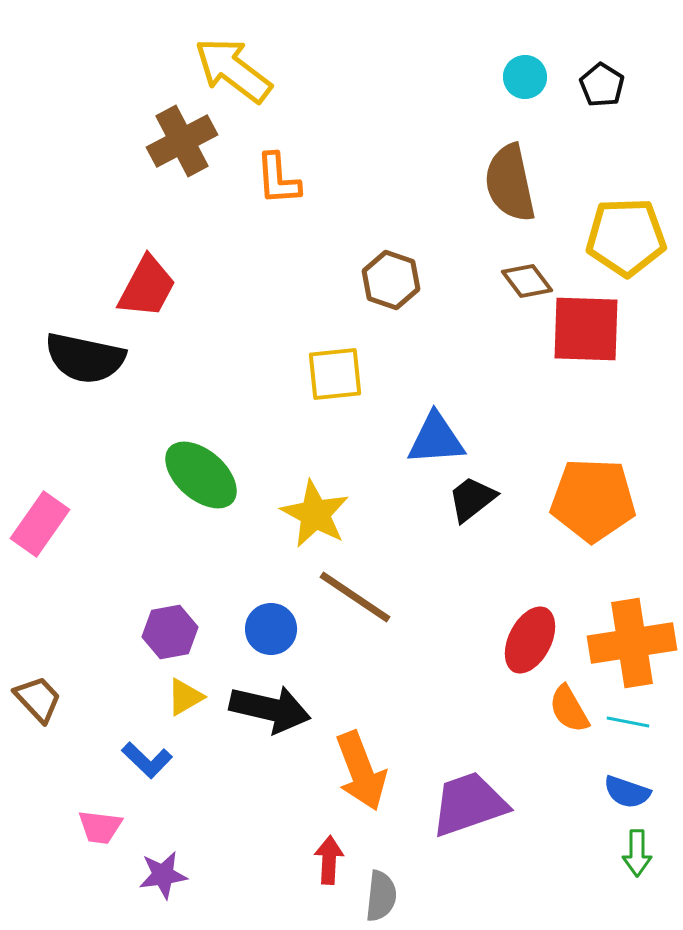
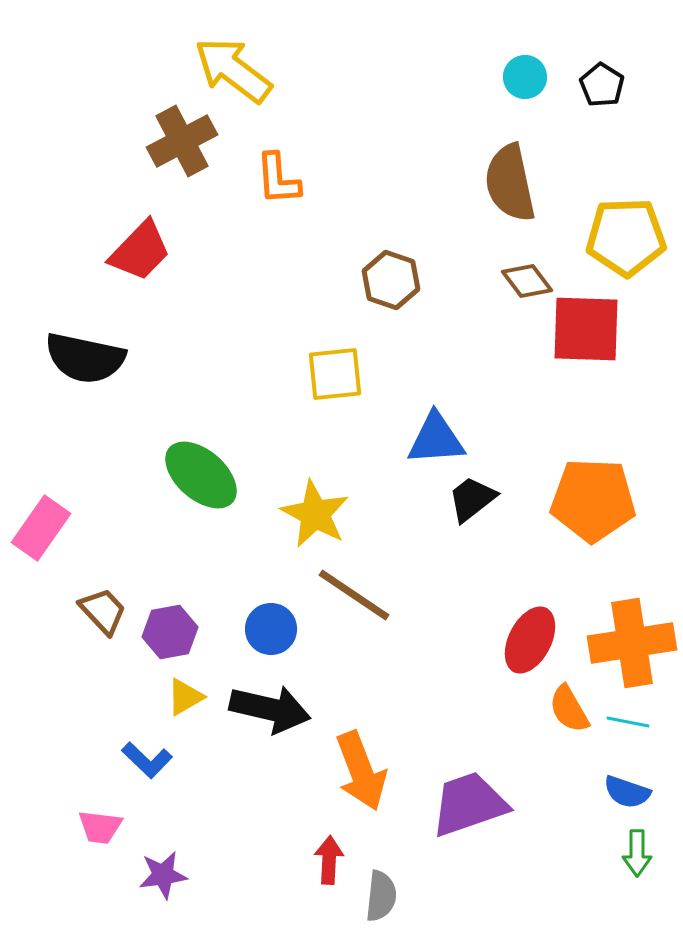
red trapezoid: moved 7 px left, 36 px up; rotated 16 degrees clockwise
pink rectangle: moved 1 px right, 4 px down
brown line: moved 1 px left, 2 px up
brown trapezoid: moved 65 px right, 88 px up
